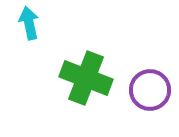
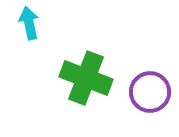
purple circle: moved 2 px down
